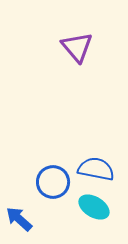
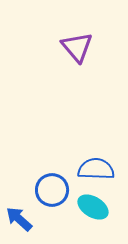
blue semicircle: rotated 9 degrees counterclockwise
blue circle: moved 1 px left, 8 px down
cyan ellipse: moved 1 px left
